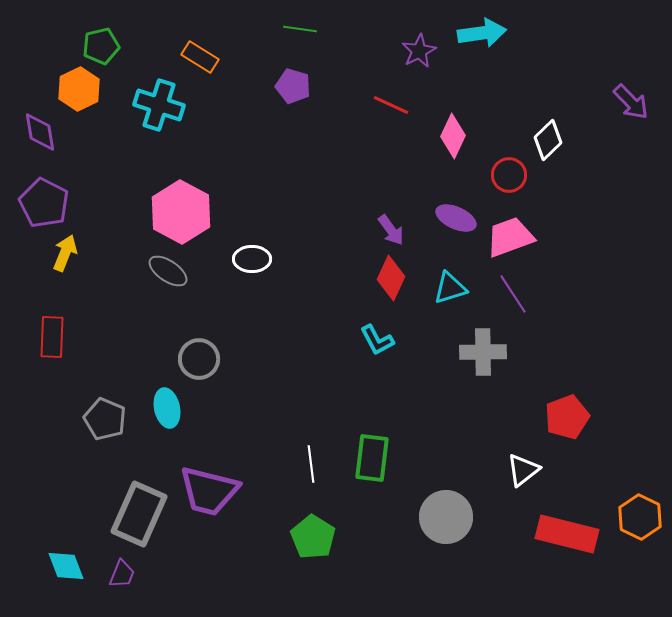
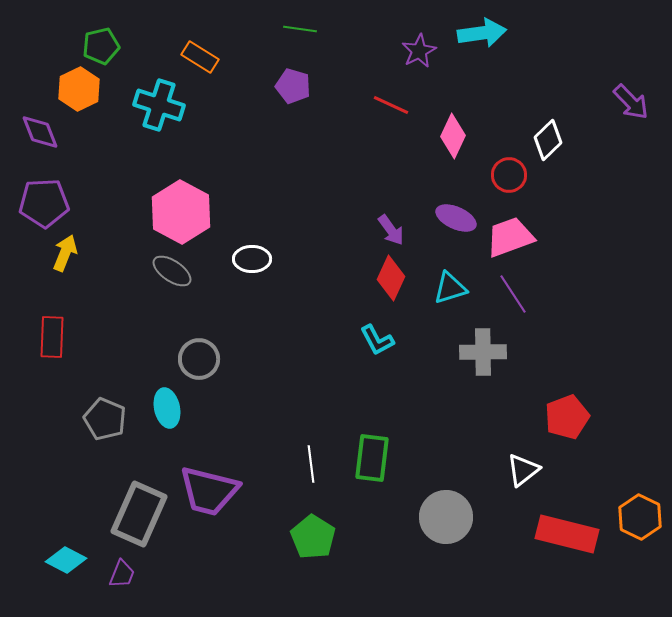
purple diamond at (40, 132): rotated 12 degrees counterclockwise
purple pentagon at (44, 203): rotated 30 degrees counterclockwise
gray ellipse at (168, 271): moved 4 px right
cyan diamond at (66, 566): moved 6 px up; rotated 42 degrees counterclockwise
